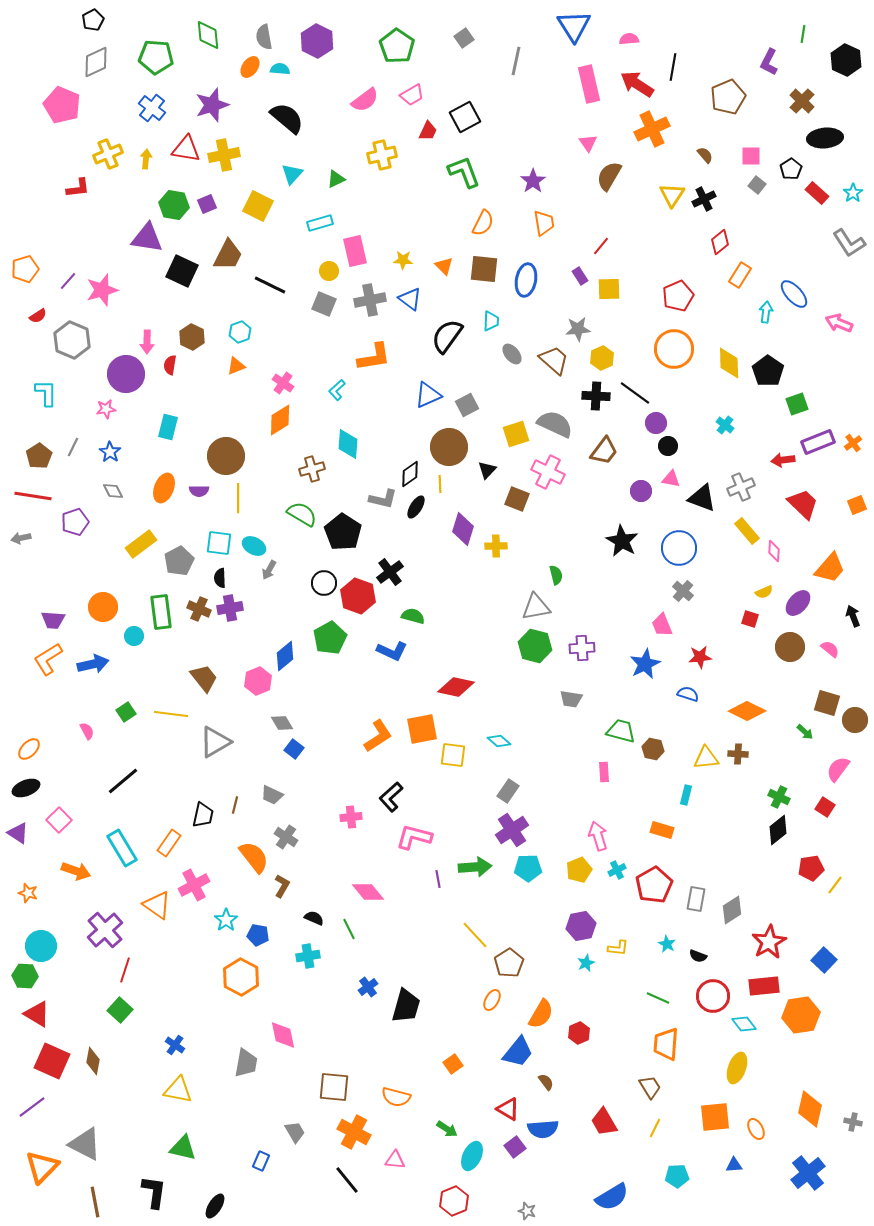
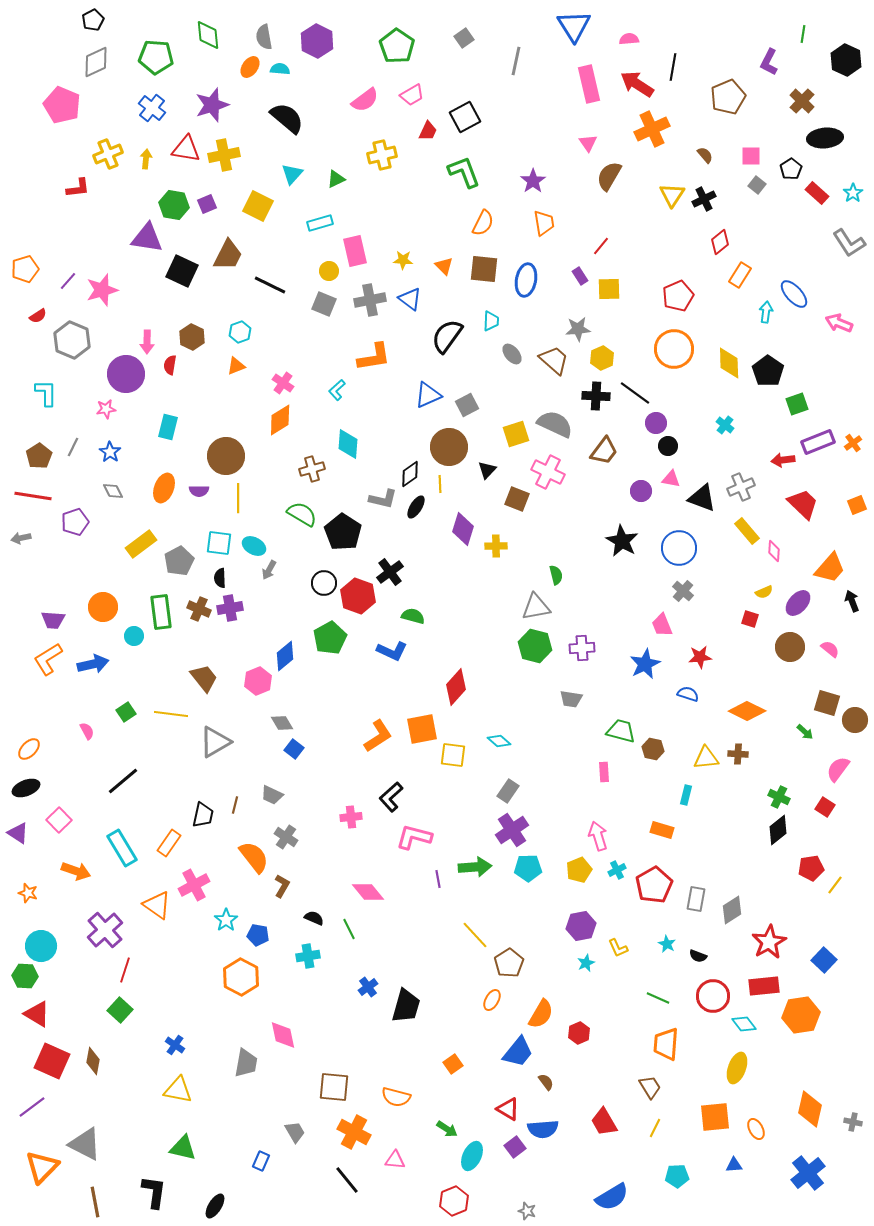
black arrow at (853, 616): moved 1 px left, 15 px up
red diamond at (456, 687): rotated 60 degrees counterclockwise
yellow L-shape at (618, 948): rotated 60 degrees clockwise
